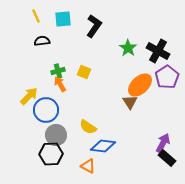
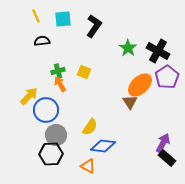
yellow semicircle: moved 2 px right; rotated 90 degrees counterclockwise
